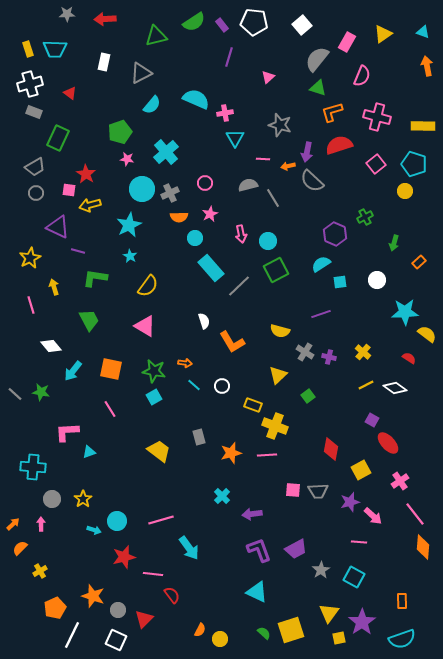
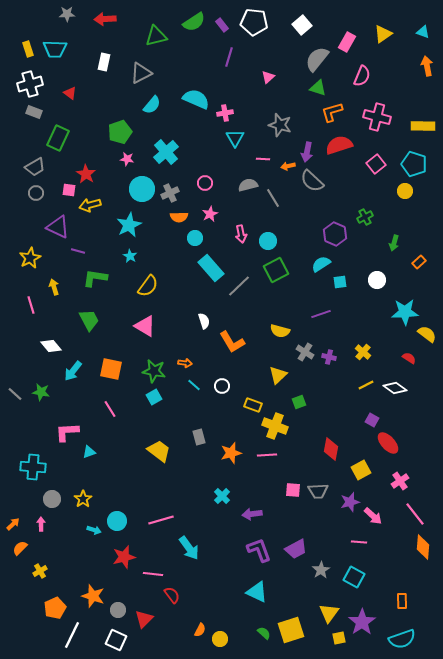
green square at (308, 396): moved 9 px left, 6 px down; rotated 16 degrees clockwise
